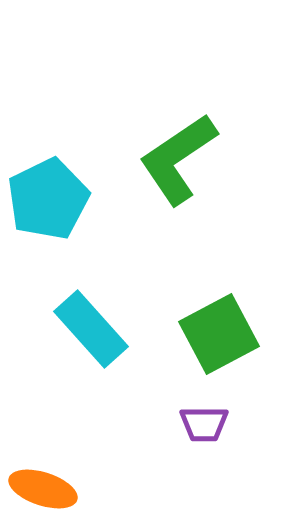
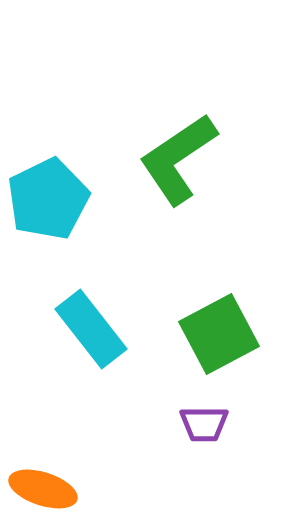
cyan rectangle: rotated 4 degrees clockwise
